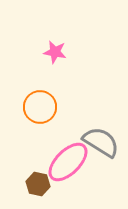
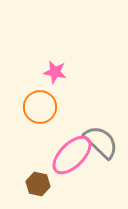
pink star: moved 20 px down
gray semicircle: rotated 12 degrees clockwise
pink ellipse: moved 4 px right, 7 px up
